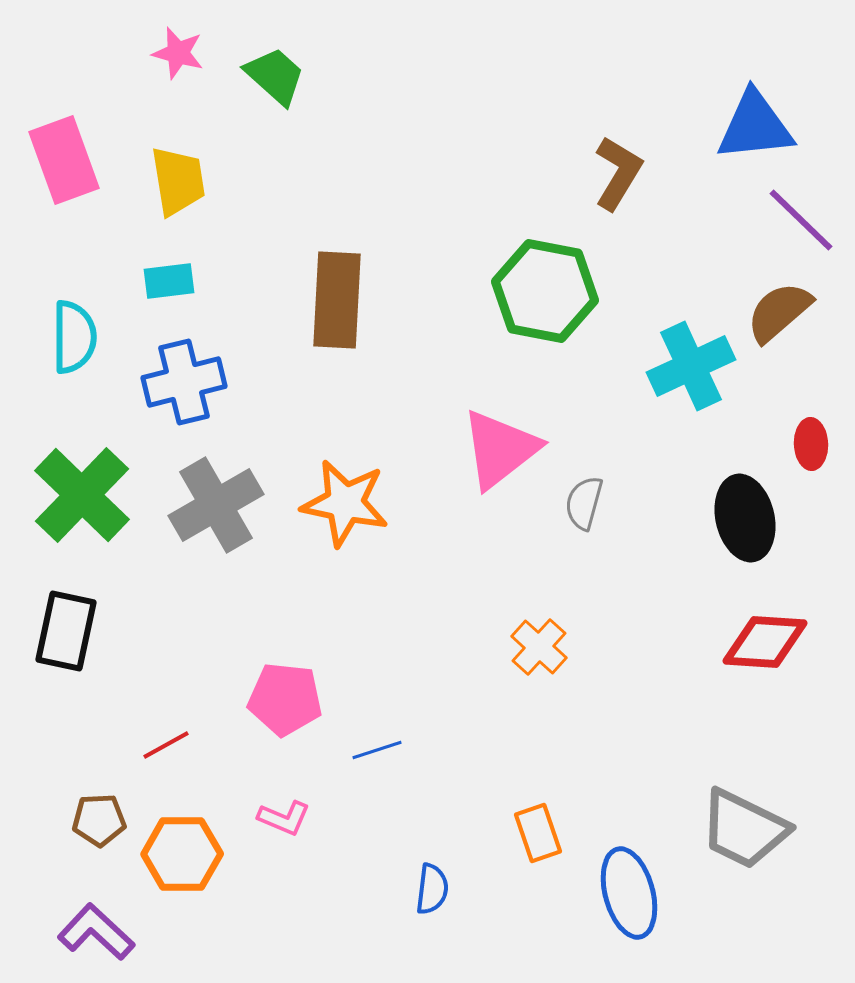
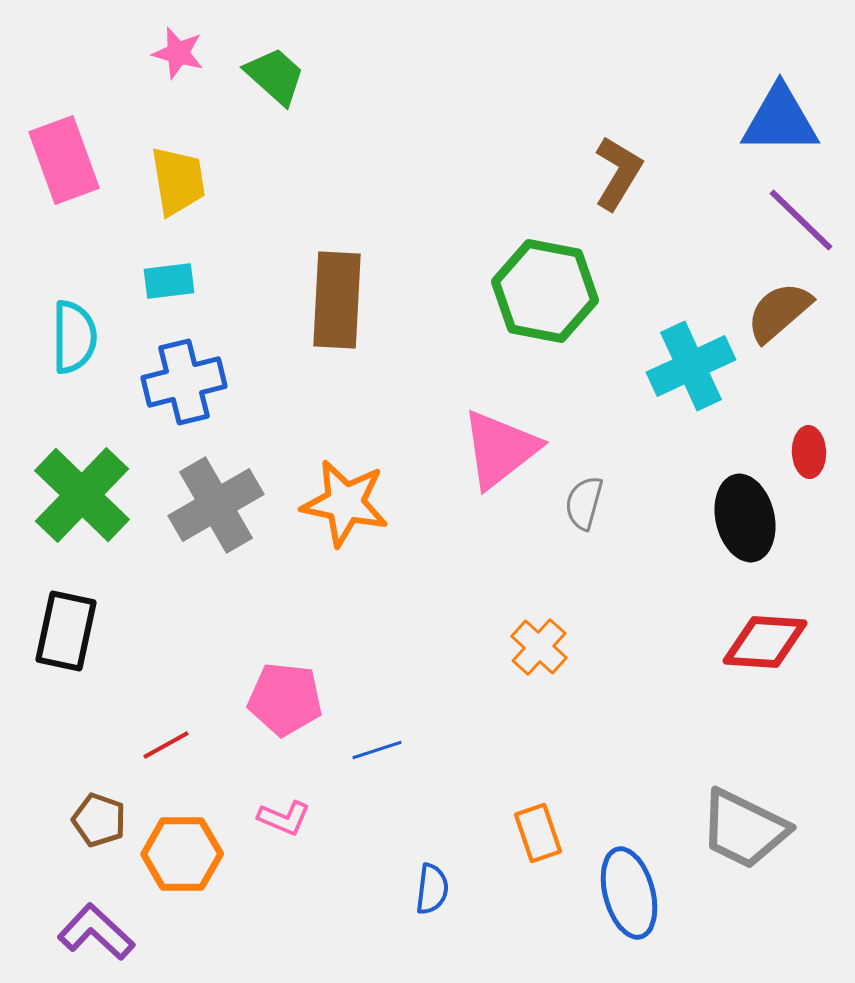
blue triangle: moved 25 px right, 6 px up; rotated 6 degrees clockwise
red ellipse: moved 2 px left, 8 px down
brown pentagon: rotated 22 degrees clockwise
